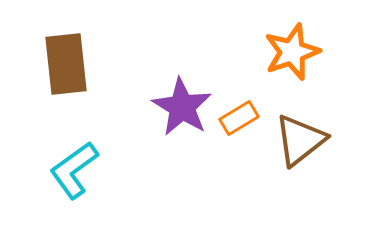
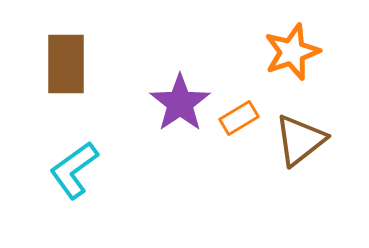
brown rectangle: rotated 6 degrees clockwise
purple star: moved 2 px left, 4 px up; rotated 6 degrees clockwise
